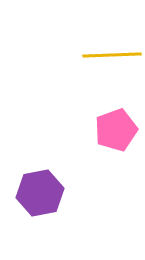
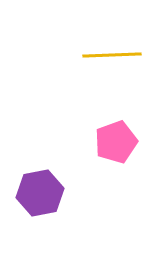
pink pentagon: moved 12 px down
